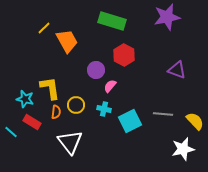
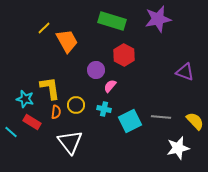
purple star: moved 9 px left, 2 px down
purple triangle: moved 8 px right, 2 px down
gray line: moved 2 px left, 3 px down
white star: moved 5 px left, 1 px up
